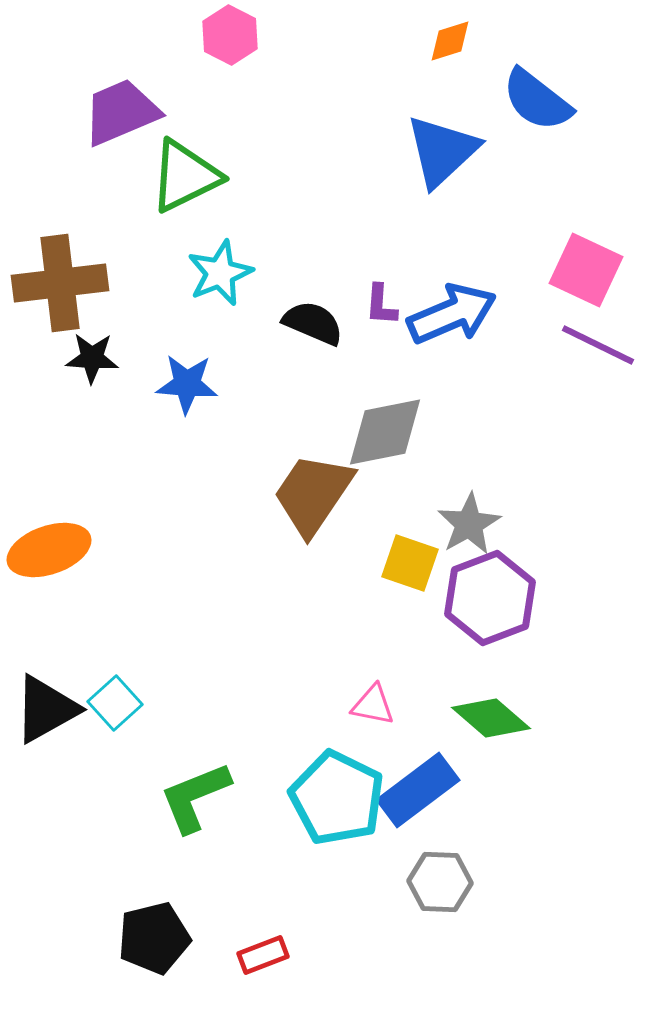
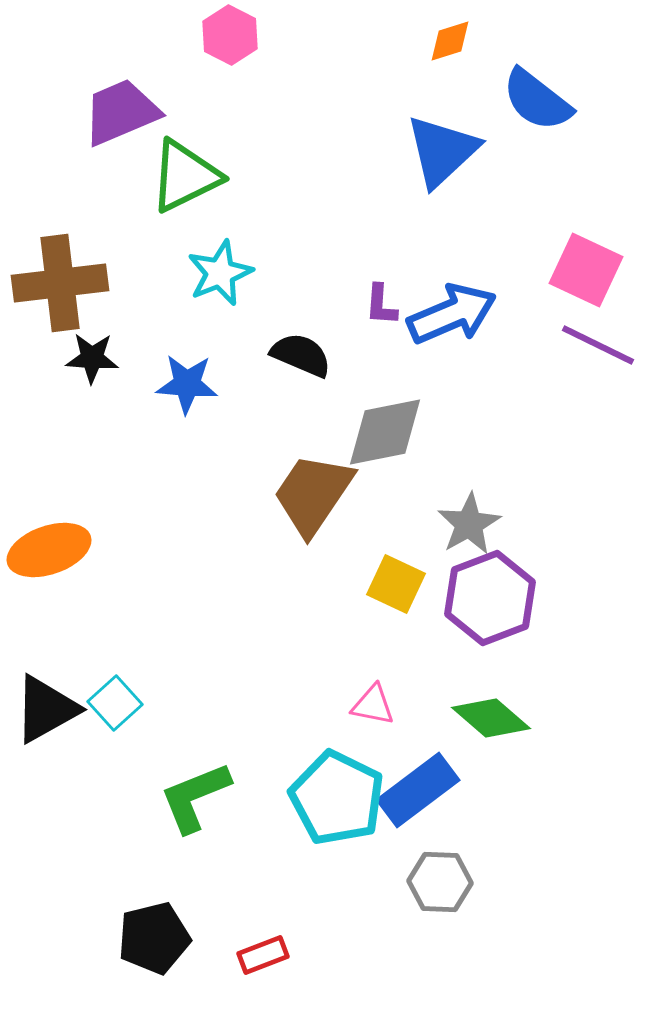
black semicircle: moved 12 px left, 32 px down
yellow square: moved 14 px left, 21 px down; rotated 6 degrees clockwise
